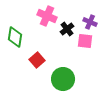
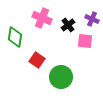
pink cross: moved 5 px left, 2 px down
purple cross: moved 2 px right, 3 px up
black cross: moved 1 px right, 4 px up
red square: rotated 14 degrees counterclockwise
green circle: moved 2 px left, 2 px up
